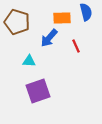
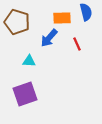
red line: moved 1 px right, 2 px up
purple square: moved 13 px left, 3 px down
